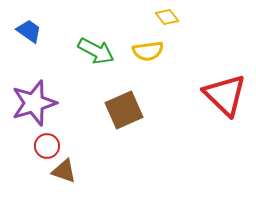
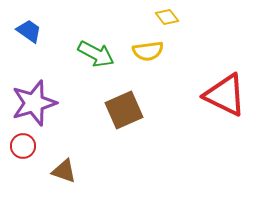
green arrow: moved 3 px down
red triangle: rotated 18 degrees counterclockwise
red circle: moved 24 px left
